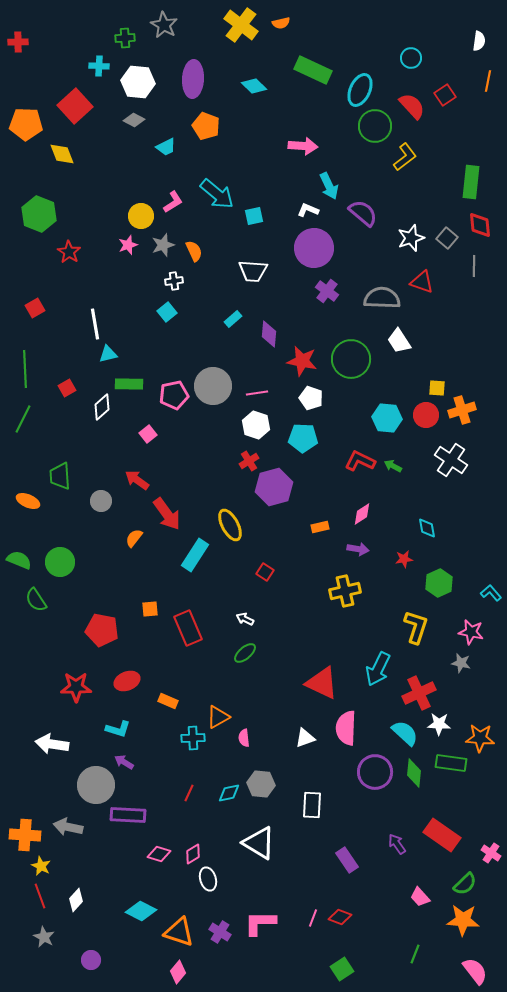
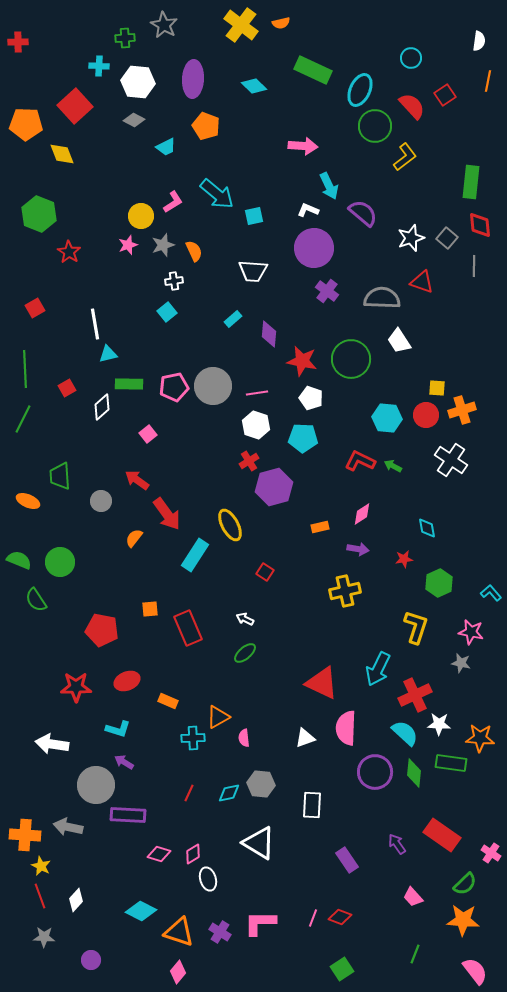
pink pentagon at (174, 395): moved 8 px up
red cross at (419, 693): moved 4 px left, 2 px down
pink trapezoid at (420, 897): moved 7 px left
gray star at (44, 937): rotated 25 degrees counterclockwise
